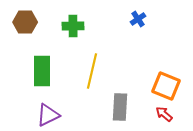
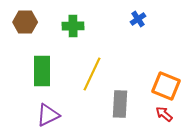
yellow line: moved 3 px down; rotated 12 degrees clockwise
gray rectangle: moved 3 px up
